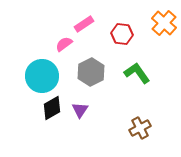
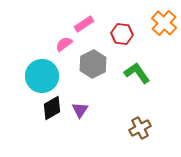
gray hexagon: moved 2 px right, 8 px up
